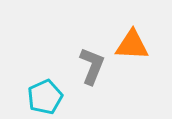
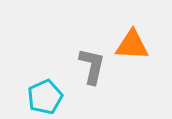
gray L-shape: rotated 9 degrees counterclockwise
